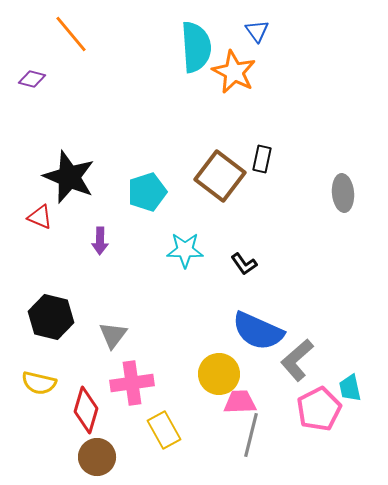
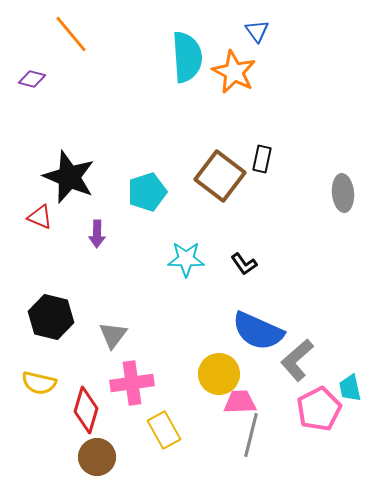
cyan semicircle: moved 9 px left, 10 px down
purple arrow: moved 3 px left, 7 px up
cyan star: moved 1 px right, 9 px down
